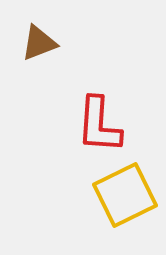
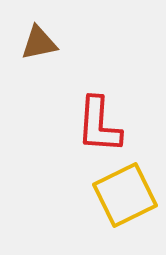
brown triangle: rotated 9 degrees clockwise
